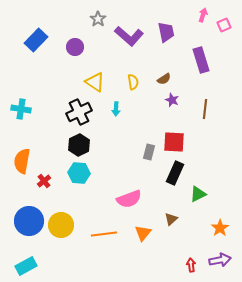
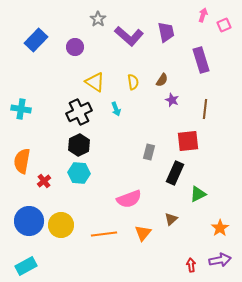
brown semicircle: moved 2 px left, 1 px down; rotated 24 degrees counterclockwise
cyan arrow: rotated 24 degrees counterclockwise
red square: moved 14 px right, 1 px up; rotated 10 degrees counterclockwise
